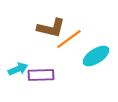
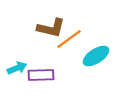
cyan arrow: moved 1 px left, 1 px up
